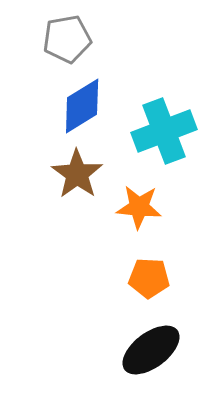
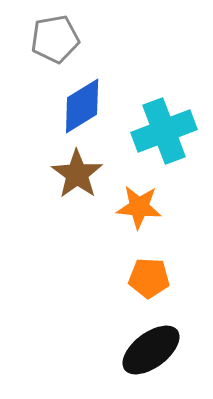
gray pentagon: moved 12 px left
